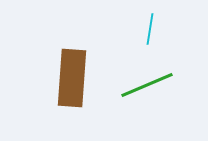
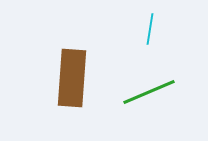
green line: moved 2 px right, 7 px down
